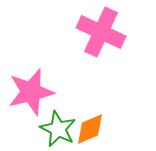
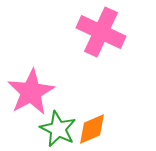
pink star: rotated 15 degrees counterclockwise
orange diamond: moved 2 px right
